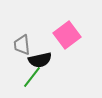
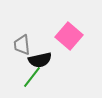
pink square: moved 2 px right, 1 px down; rotated 12 degrees counterclockwise
